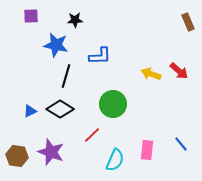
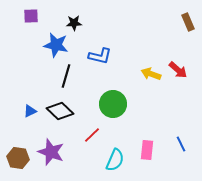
black star: moved 1 px left, 3 px down
blue L-shape: rotated 15 degrees clockwise
red arrow: moved 1 px left, 1 px up
black diamond: moved 2 px down; rotated 12 degrees clockwise
blue line: rotated 14 degrees clockwise
brown hexagon: moved 1 px right, 2 px down
